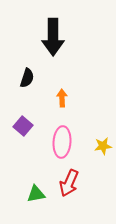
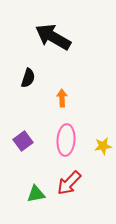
black arrow: rotated 120 degrees clockwise
black semicircle: moved 1 px right
purple square: moved 15 px down; rotated 12 degrees clockwise
pink ellipse: moved 4 px right, 2 px up
red arrow: rotated 20 degrees clockwise
